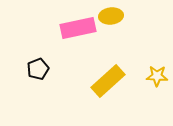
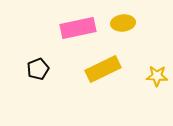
yellow ellipse: moved 12 px right, 7 px down
yellow rectangle: moved 5 px left, 12 px up; rotated 16 degrees clockwise
